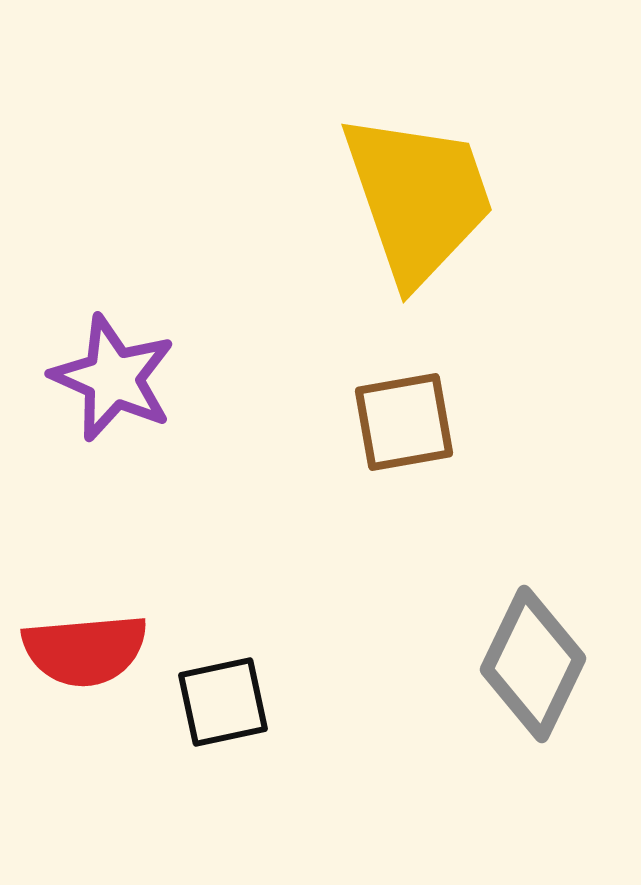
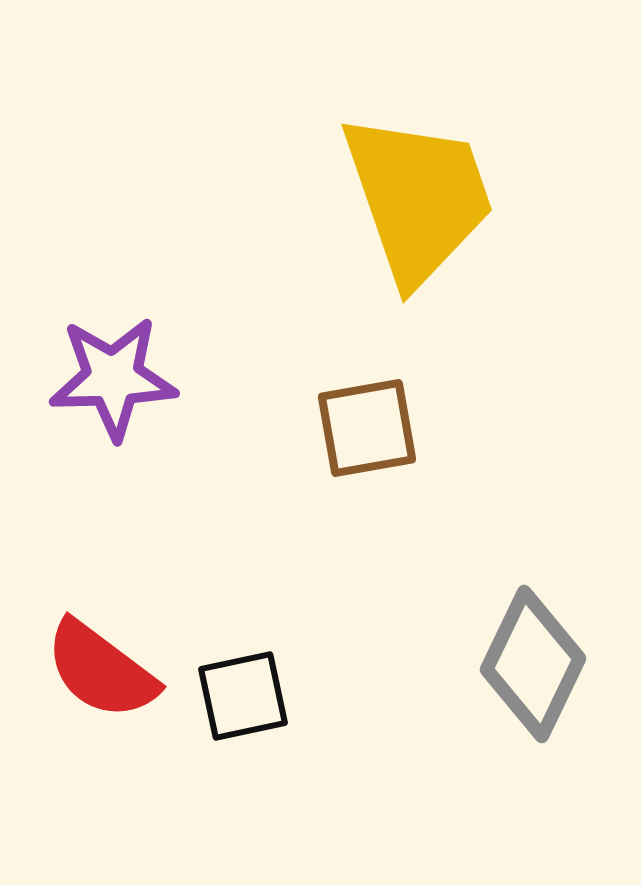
purple star: rotated 26 degrees counterclockwise
brown square: moved 37 px left, 6 px down
red semicircle: moved 16 px right, 20 px down; rotated 42 degrees clockwise
black square: moved 20 px right, 6 px up
